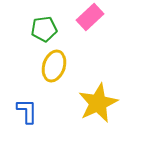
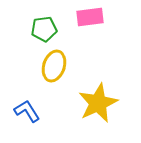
pink rectangle: rotated 36 degrees clockwise
blue L-shape: rotated 32 degrees counterclockwise
